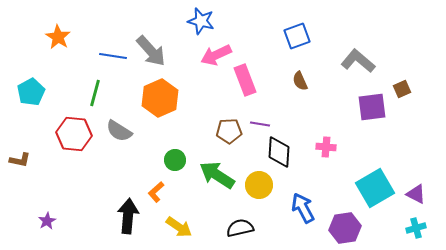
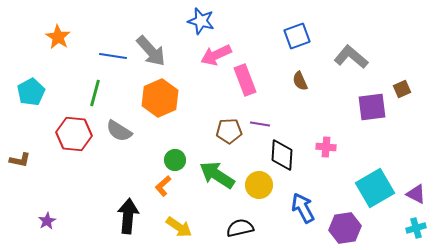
gray L-shape: moved 7 px left, 4 px up
black diamond: moved 3 px right, 3 px down
orange L-shape: moved 7 px right, 6 px up
